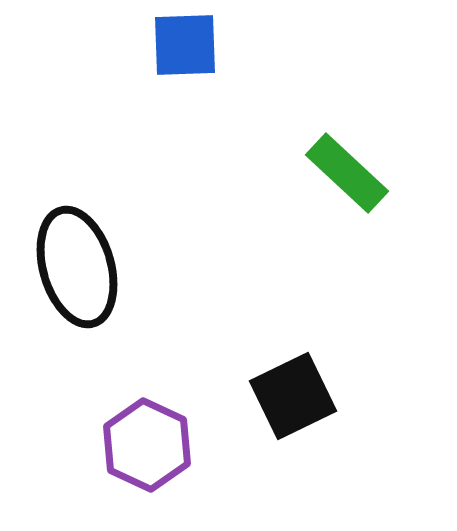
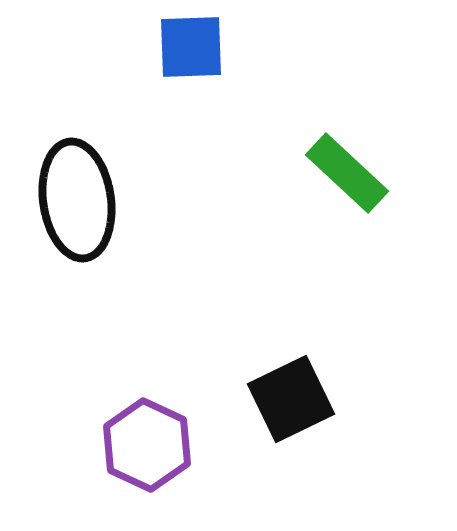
blue square: moved 6 px right, 2 px down
black ellipse: moved 67 px up; rotated 8 degrees clockwise
black square: moved 2 px left, 3 px down
